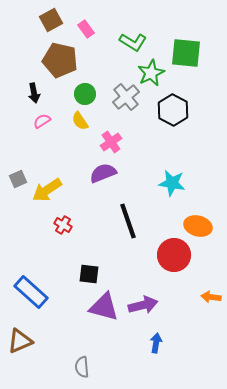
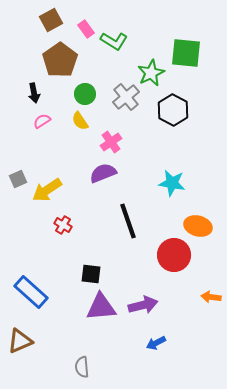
green L-shape: moved 19 px left, 1 px up
brown pentagon: rotated 24 degrees clockwise
black square: moved 2 px right
purple triangle: moved 3 px left; rotated 20 degrees counterclockwise
blue arrow: rotated 126 degrees counterclockwise
